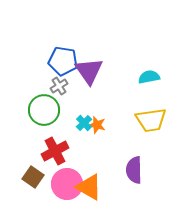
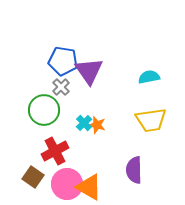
gray cross: moved 2 px right, 1 px down; rotated 12 degrees counterclockwise
